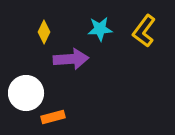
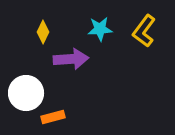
yellow diamond: moved 1 px left
